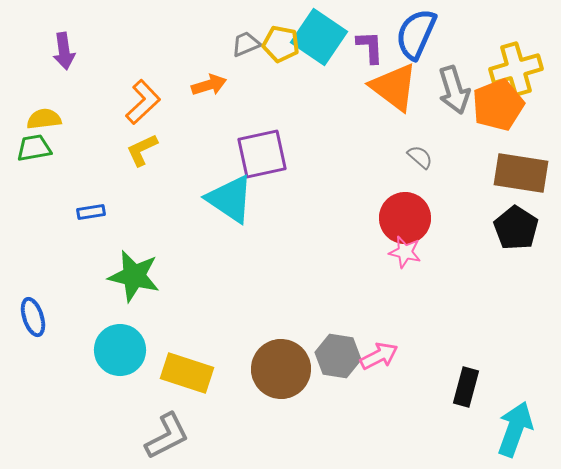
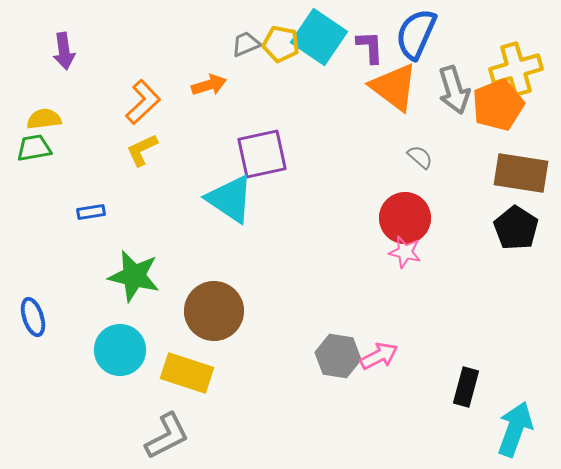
brown circle: moved 67 px left, 58 px up
